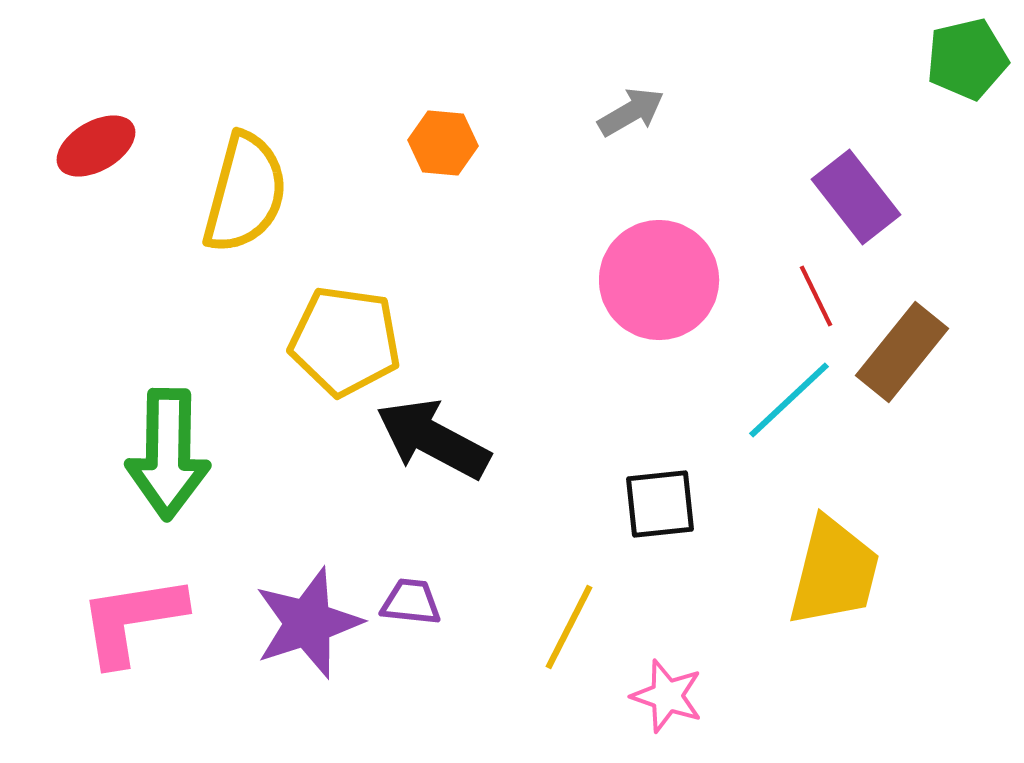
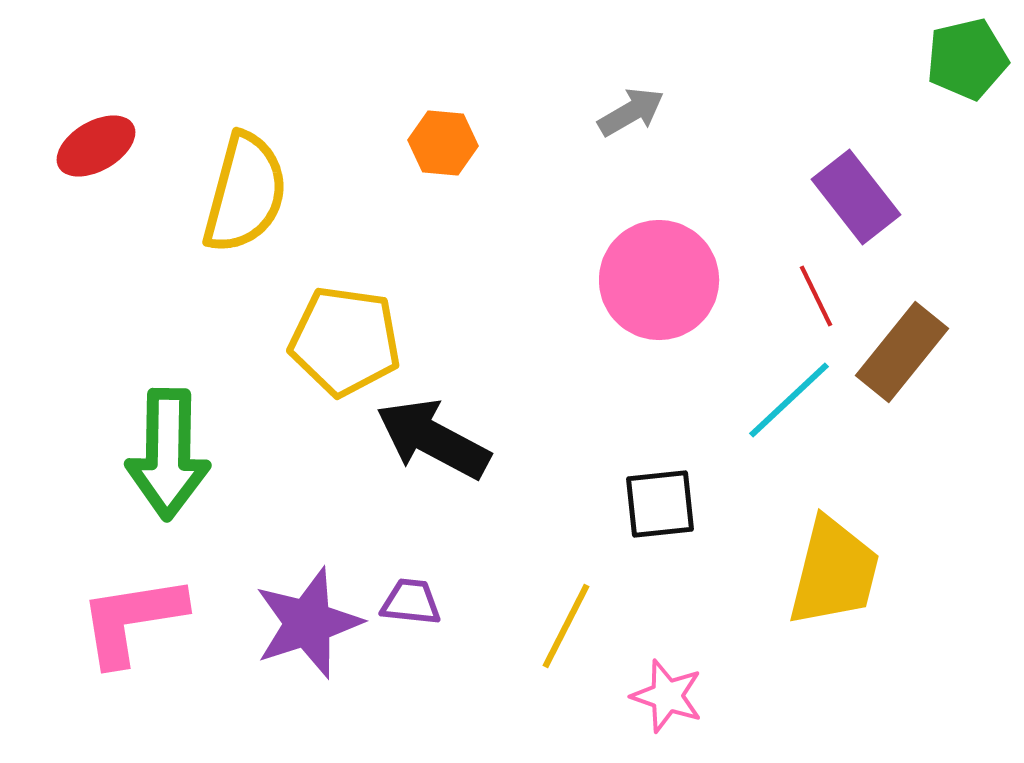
yellow line: moved 3 px left, 1 px up
